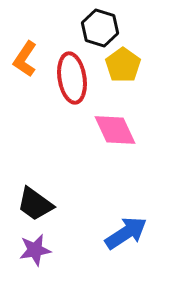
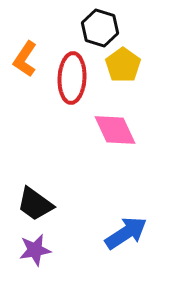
red ellipse: rotated 12 degrees clockwise
